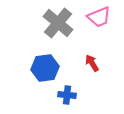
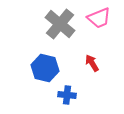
pink trapezoid: moved 1 px down
gray cross: moved 2 px right, 1 px down
blue hexagon: rotated 20 degrees clockwise
